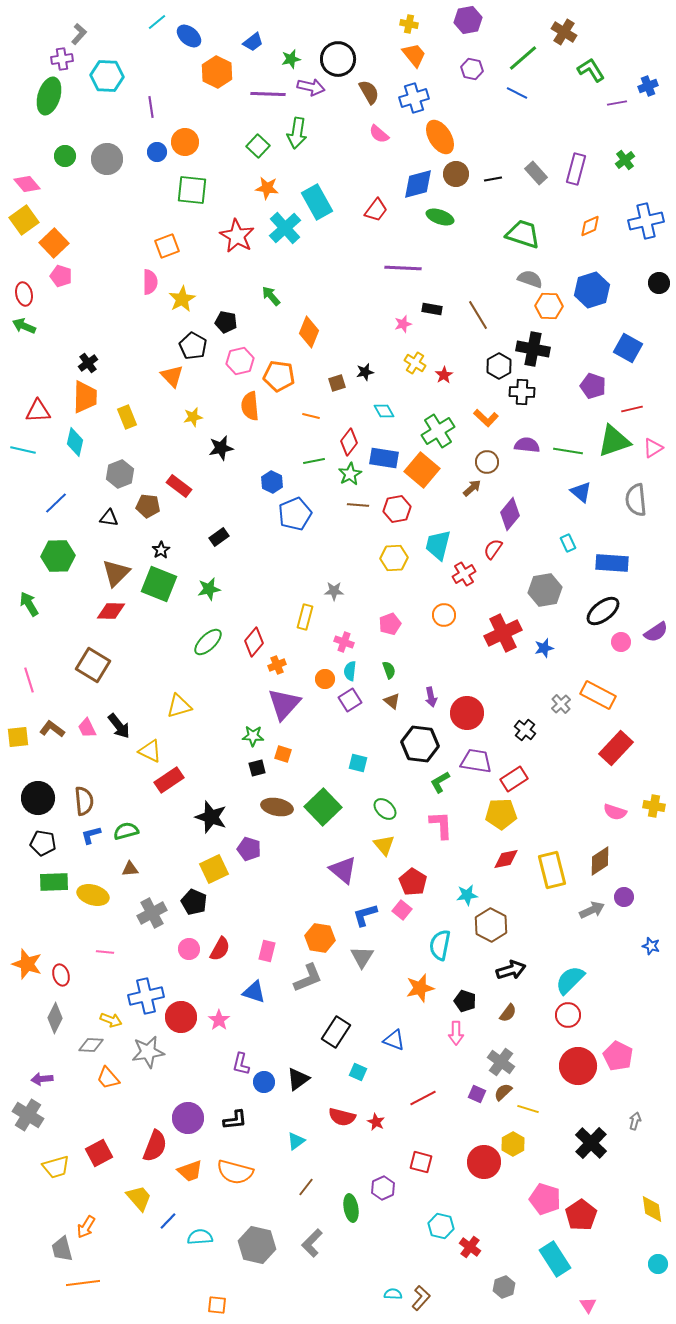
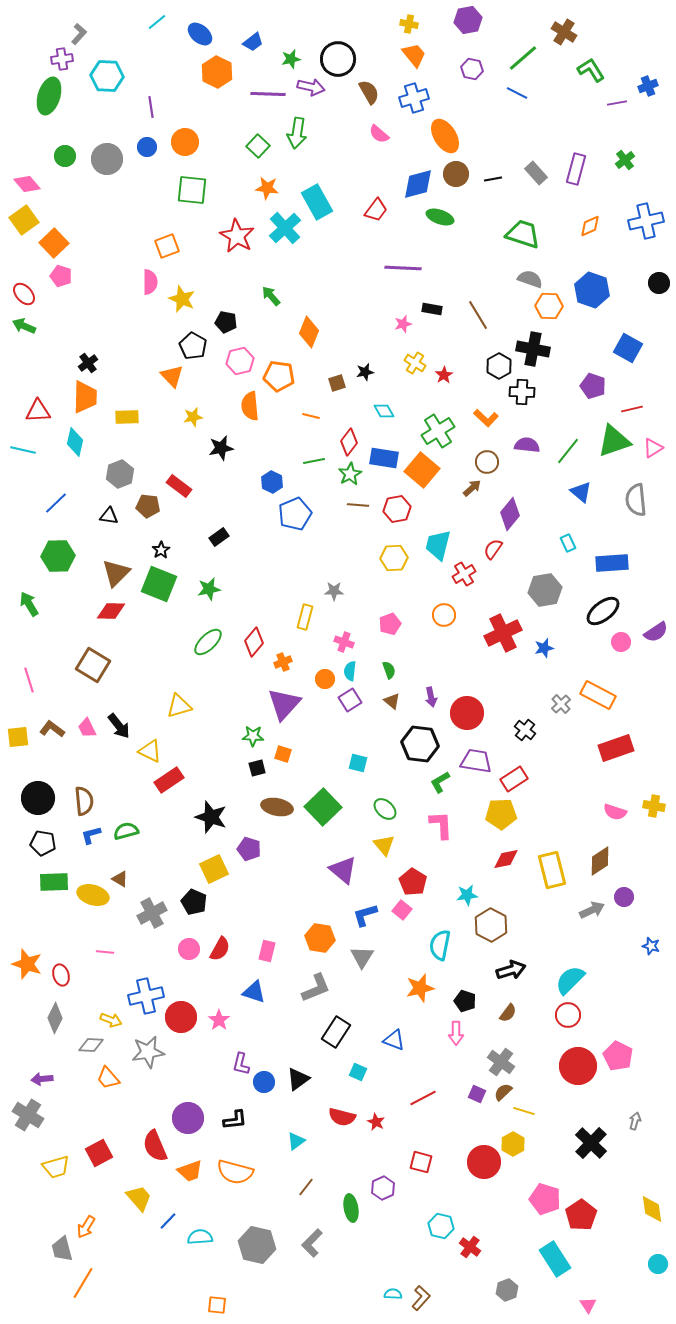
blue ellipse at (189, 36): moved 11 px right, 2 px up
orange ellipse at (440, 137): moved 5 px right, 1 px up
blue circle at (157, 152): moved 10 px left, 5 px up
blue hexagon at (592, 290): rotated 24 degrees counterclockwise
red ellipse at (24, 294): rotated 30 degrees counterclockwise
yellow star at (182, 299): rotated 20 degrees counterclockwise
yellow rectangle at (127, 417): rotated 70 degrees counterclockwise
green line at (568, 451): rotated 60 degrees counterclockwise
black triangle at (109, 518): moved 2 px up
blue rectangle at (612, 563): rotated 8 degrees counterclockwise
orange cross at (277, 665): moved 6 px right, 3 px up
red rectangle at (616, 748): rotated 28 degrees clockwise
brown triangle at (130, 869): moved 10 px left, 10 px down; rotated 36 degrees clockwise
gray L-shape at (308, 978): moved 8 px right, 10 px down
yellow line at (528, 1109): moved 4 px left, 2 px down
red semicircle at (155, 1146): rotated 136 degrees clockwise
orange line at (83, 1283): rotated 52 degrees counterclockwise
gray hexagon at (504, 1287): moved 3 px right, 3 px down
